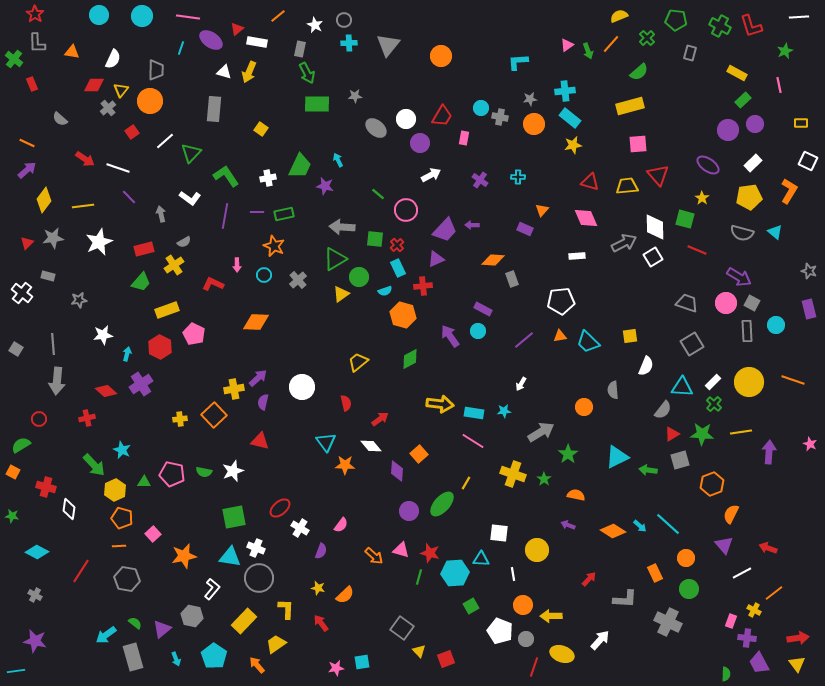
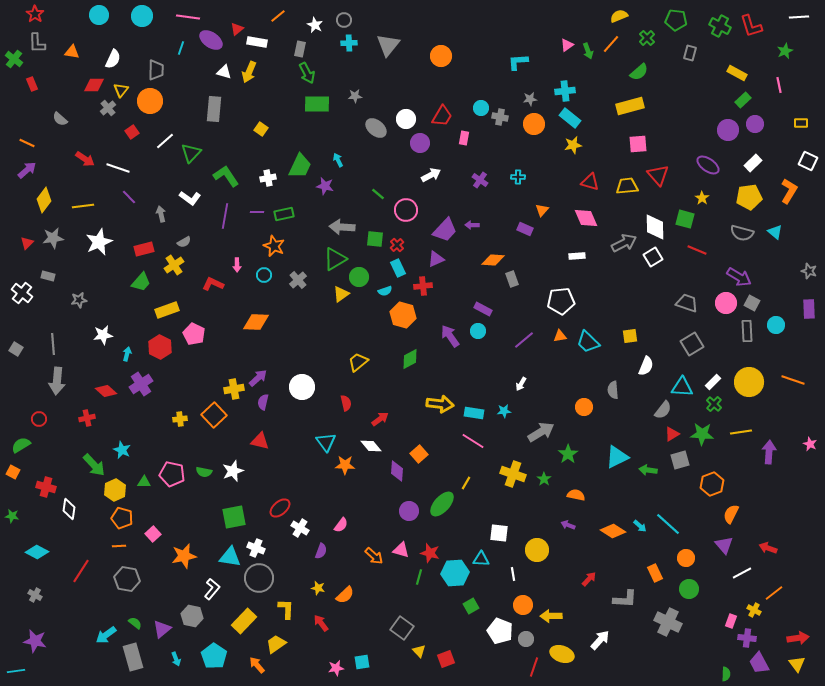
purple rectangle at (809, 309): rotated 12 degrees clockwise
